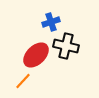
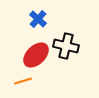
blue cross: moved 13 px left, 3 px up; rotated 30 degrees counterclockwise
orange line: rotated 30 degrees clockwise
